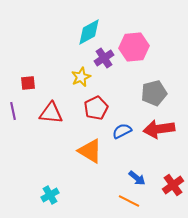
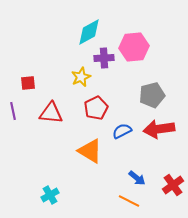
purple cross: rotated 30 degrees clockwise
gray pentagon: moved 2 px left, 2 px down
